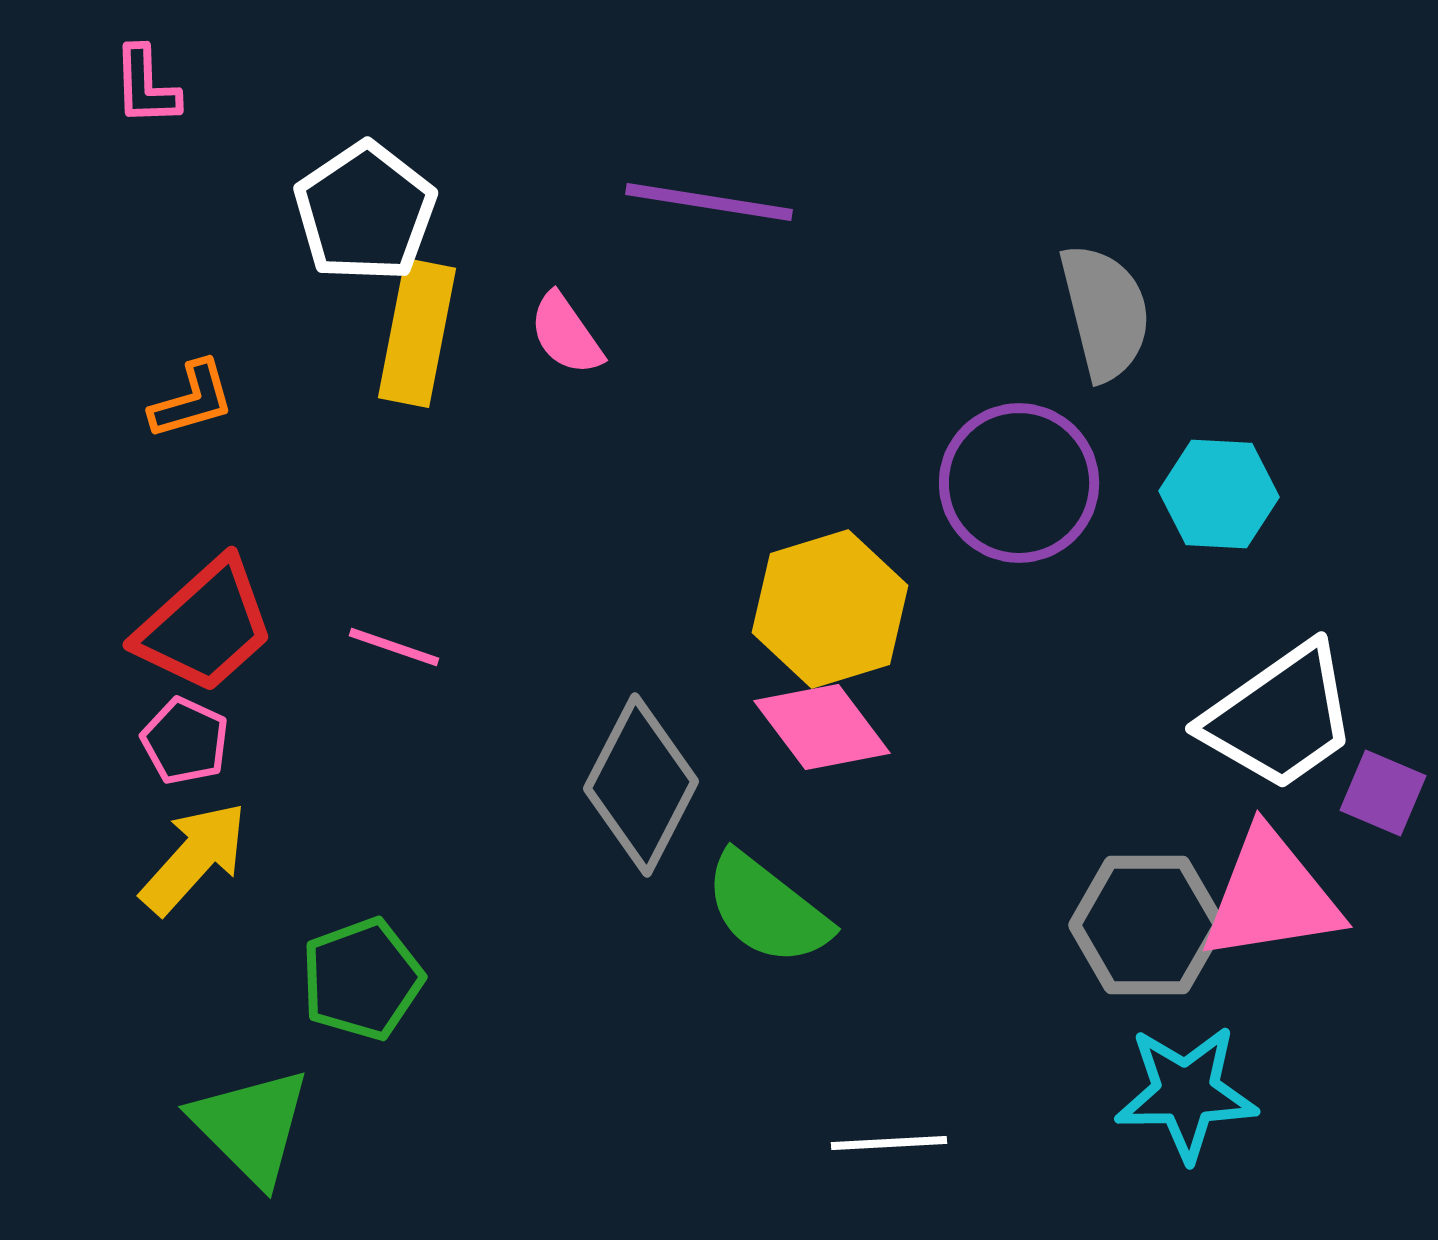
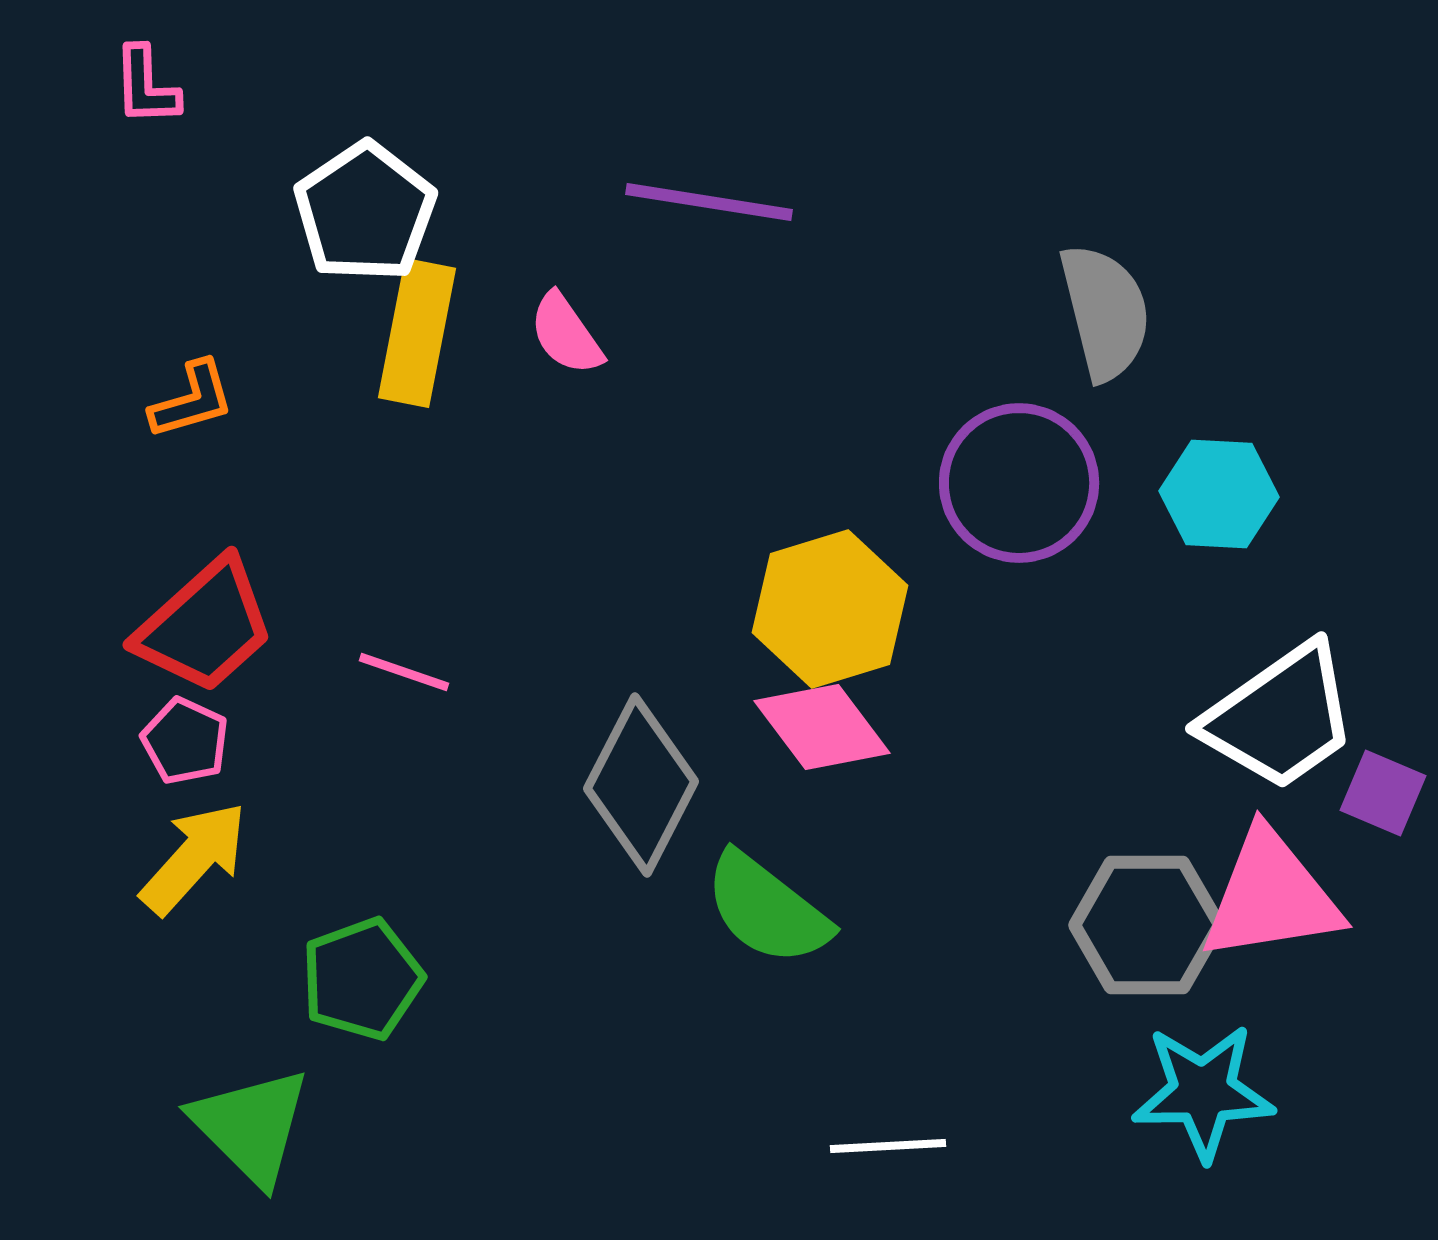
pink line: moved 10 px right, 25 px down
cyan star: moved 17 px right, 1 px up
white line: moved 1 px left, 3 px down
